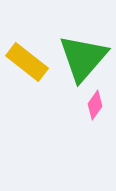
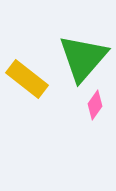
yellow rectangle: moved 17 px down
